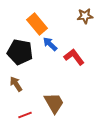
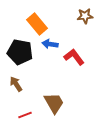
blue arrow: rotated 35 degrees counterclockwise
